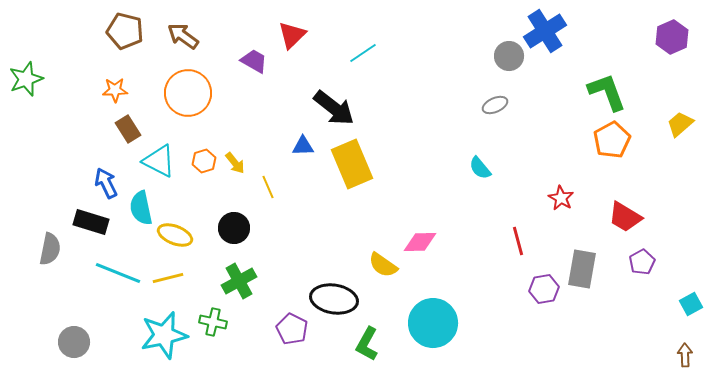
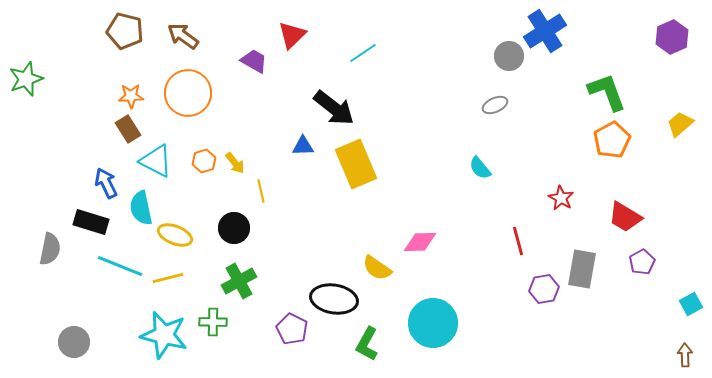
orange star at (115, 90): moved 16 px right, 6 px down
cyan triangle at (159, 161): moved 3 px left
yellow rectangle at (352, 164): moved 4 px right
yellow line at (268, 187): moved 7 px left, 4 px down; rotated 10 degrees clockwise
yellow semicircle at (383, 265): moved 6 px left, 3 px down
cyan line at (118, 273): moved 2 px right, 7 px up
green cross at (213, 322): rotated 12 degrees counterclockwise
cyan star at (164, 335): rotated 27 degrees clockwise
